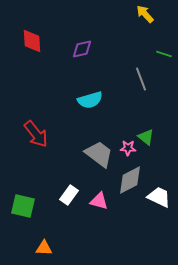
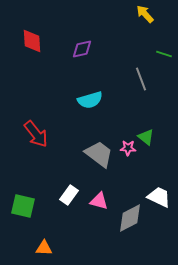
gray diamond: moved 38 px down
